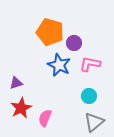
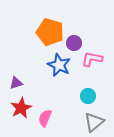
pink L-shape: moved 2 px right, 5 px up
cyan circle: moved 1 px left
